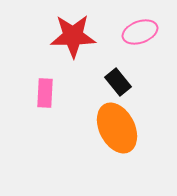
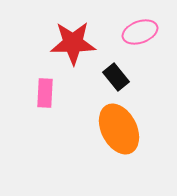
red star: moved 7 px down
black rectangle: moved 2 px left, 5 px up
orange ellipse: moved 2 px right, 1 px down
